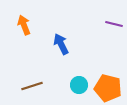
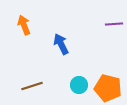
purple line: rotated 18 degrees counterclockwise
